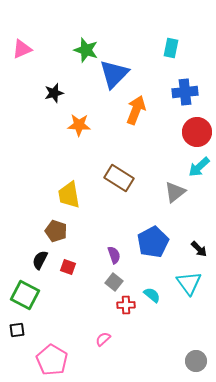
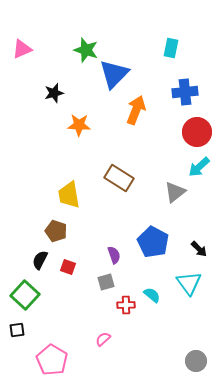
blue pentagon: rotated 16 degrees counterclockwise
gray square: moved 8 px left; rotated 36 degrees clockwise
green square: rotated 16 degrees clockwise
